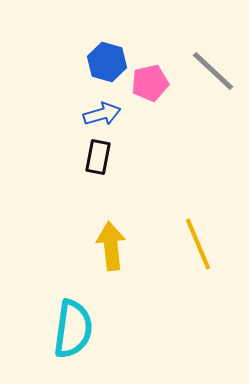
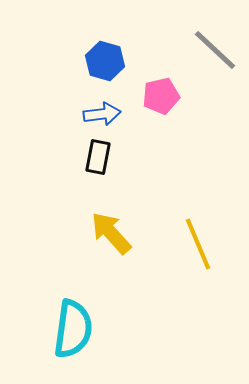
blue hexagon: moved 2 px left, 1 px up
gray line: moved 2 px right, 21 px up
pink pentagon: moved 11 px right, 13 px down
blue arrow: rotated 9 degrees clockwise
yellow arrow: moved 13 px up; rotated 36 degrees counterclockwise
